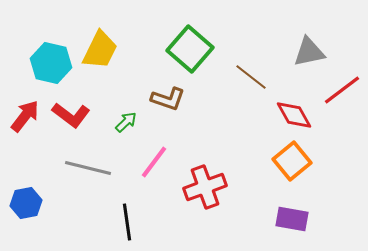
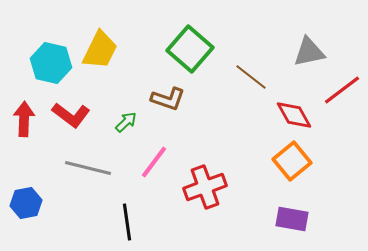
red arrow: moved 1 px left, 3 px down; rotated 36 degrees counterclockwise
